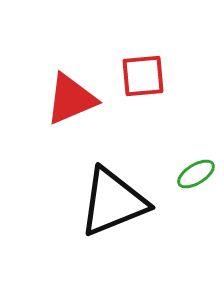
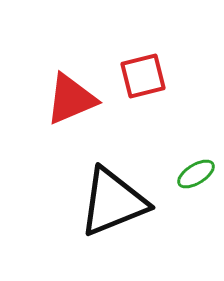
red square: rotated 9 degrees counterclockwise
